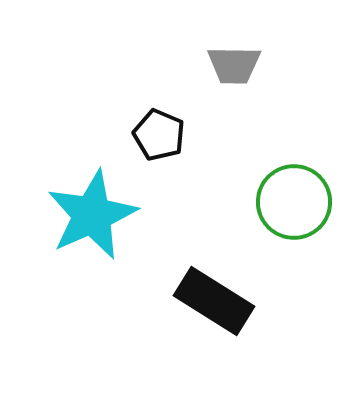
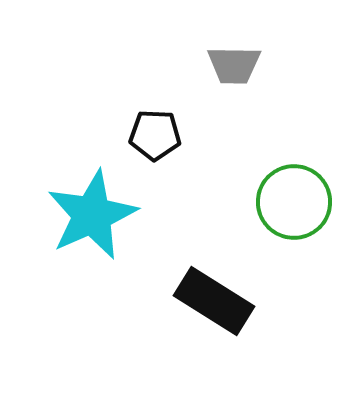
black pentagon: moved 4 px left; rotated 21 degrees counterclockwise
